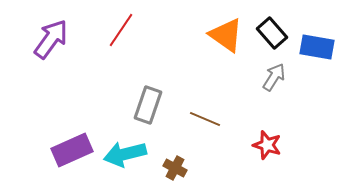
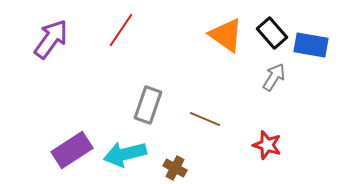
blue rectangle: moved 6 px left, 2 px up
purple rectangle: rotated 9 degrees counterclockwise
